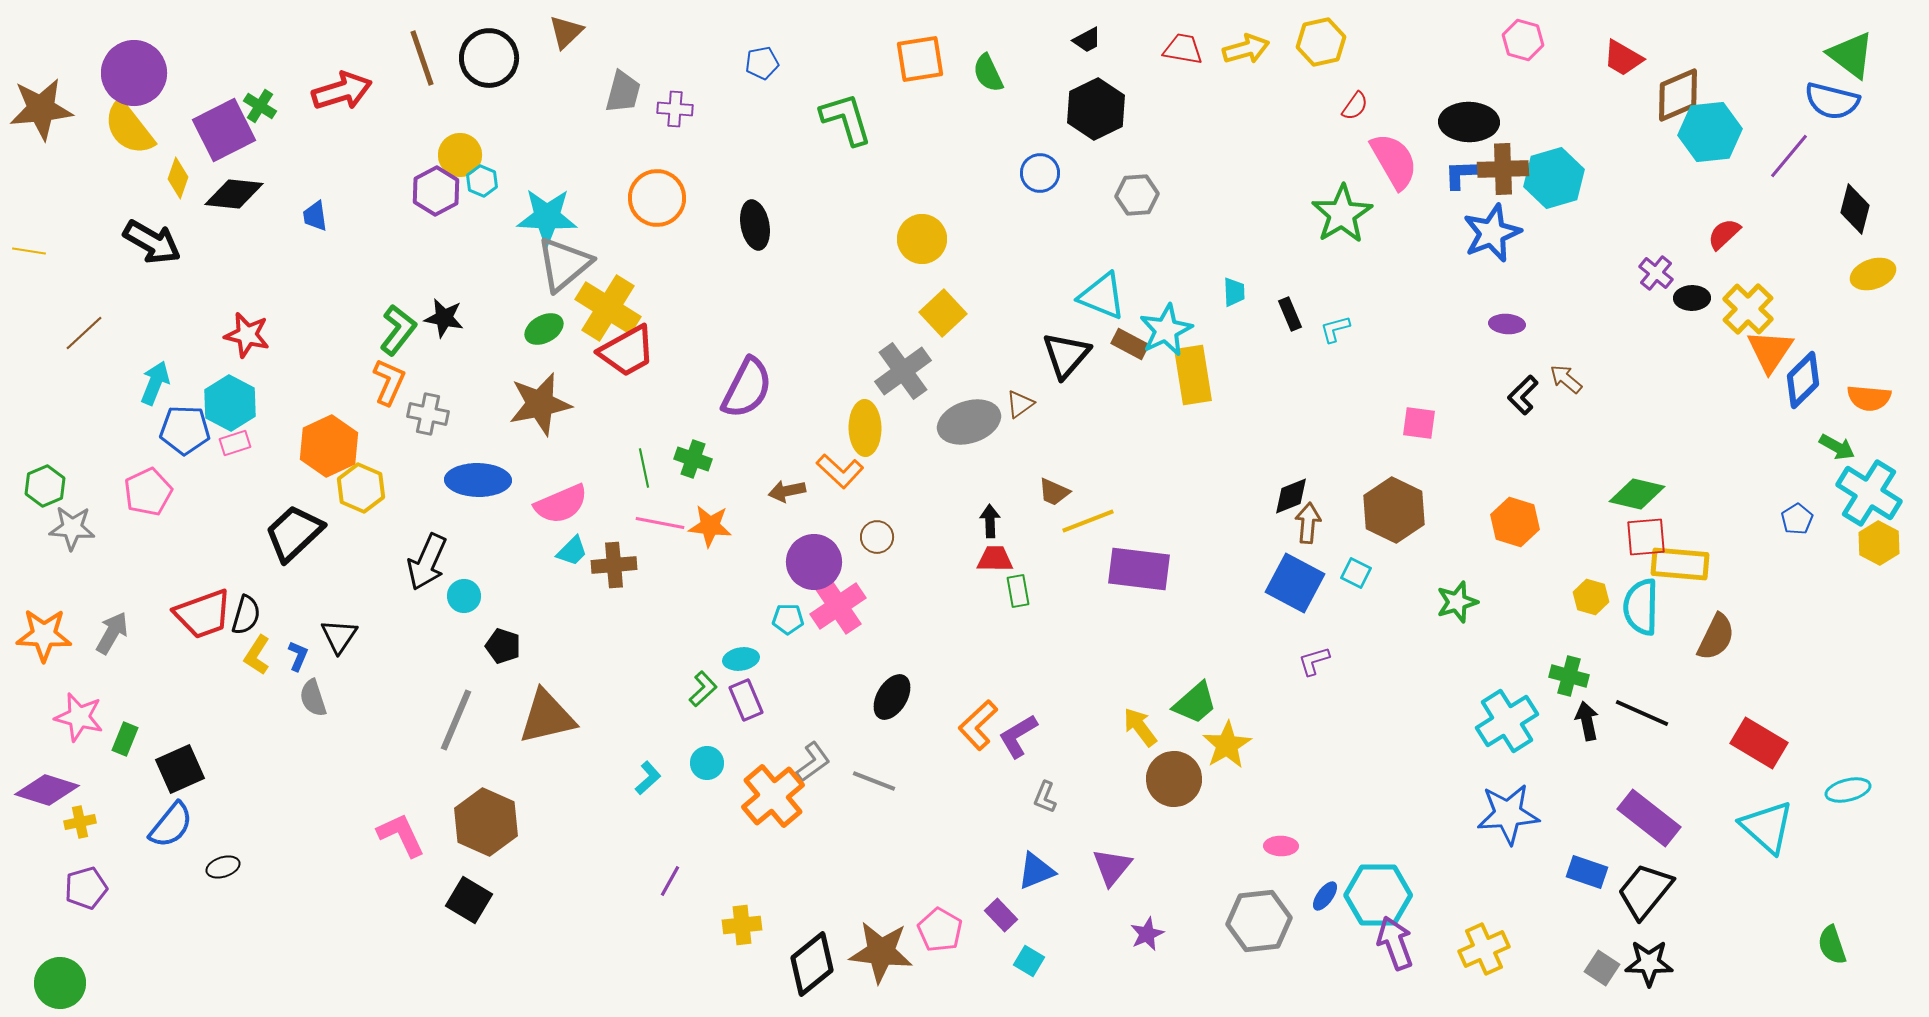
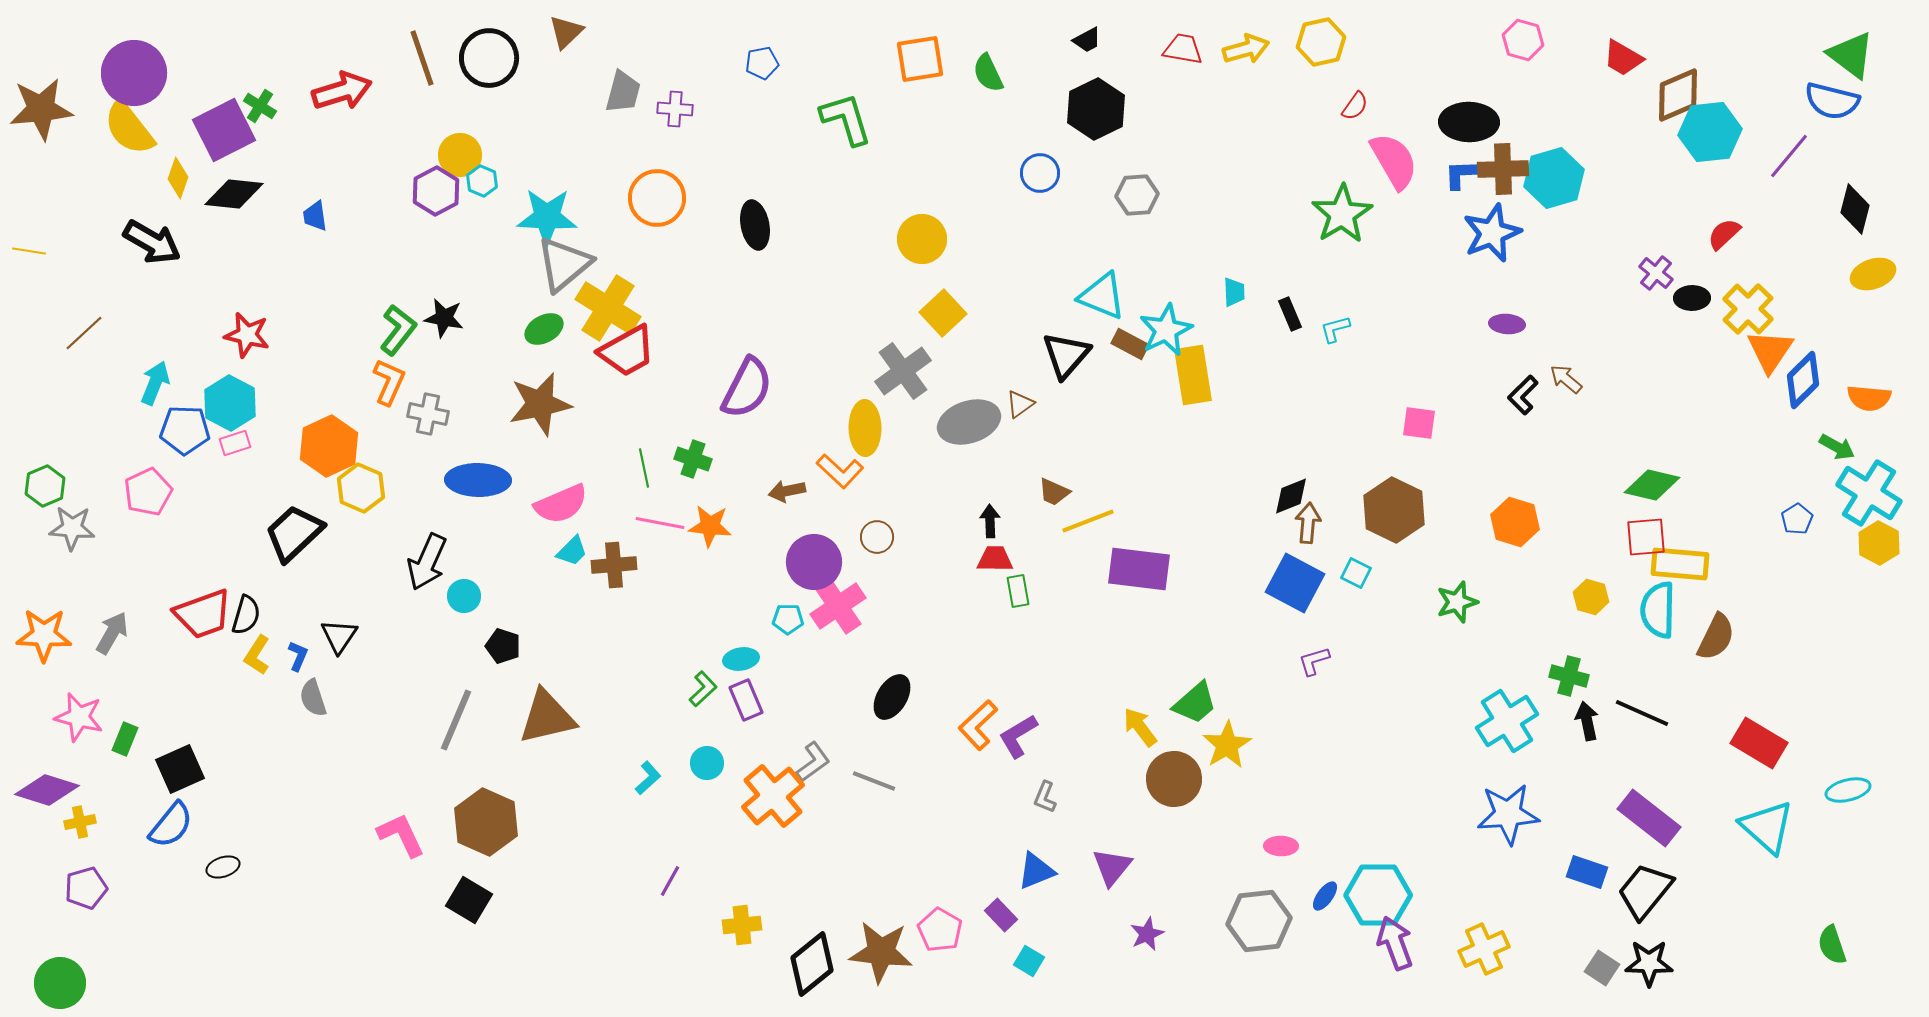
green diamond at (1637, 494): moved 15 px right, 9 px up
cyan semicircle at (1641, 607): moved 17 px right, 3 px down
